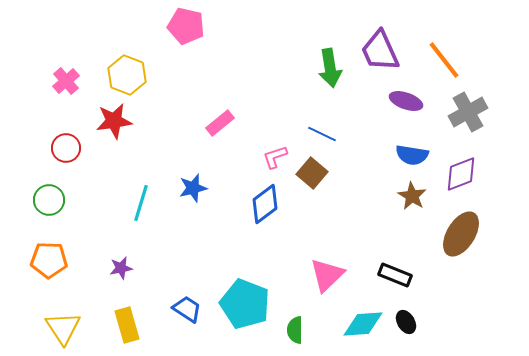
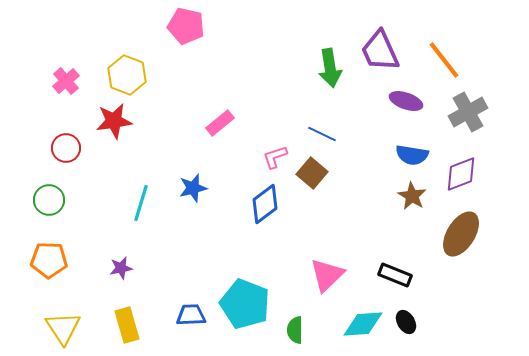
blue trapezoid: moved 4 px right, 6 px down; rotated 36 degrees counterclockwise
